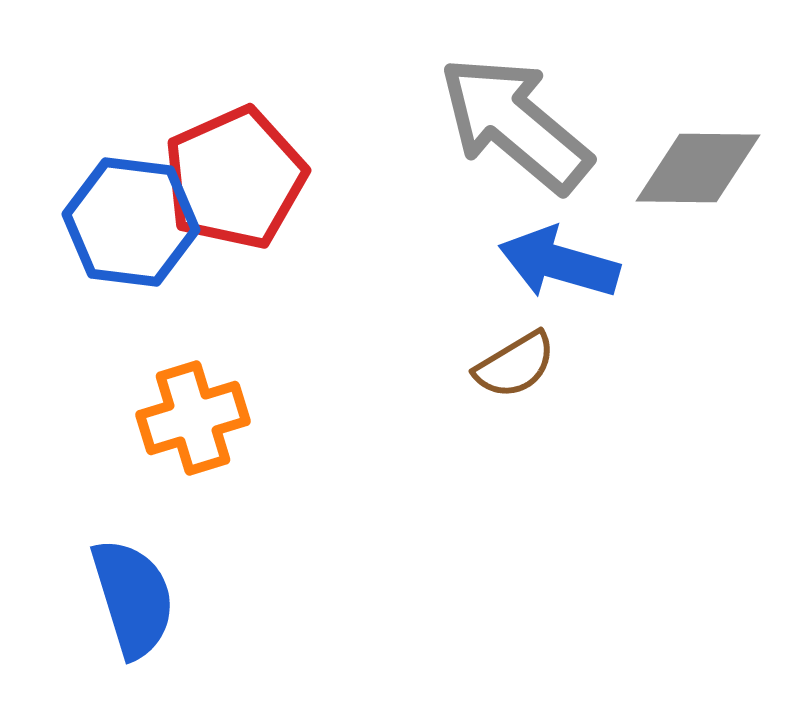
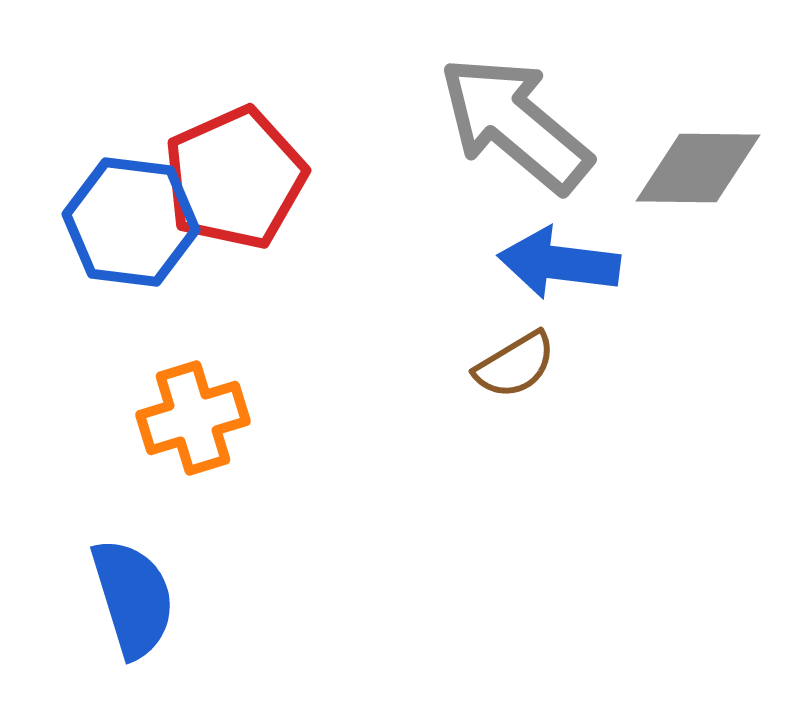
blue arrow: rotated 9 degrees counterclockwise
